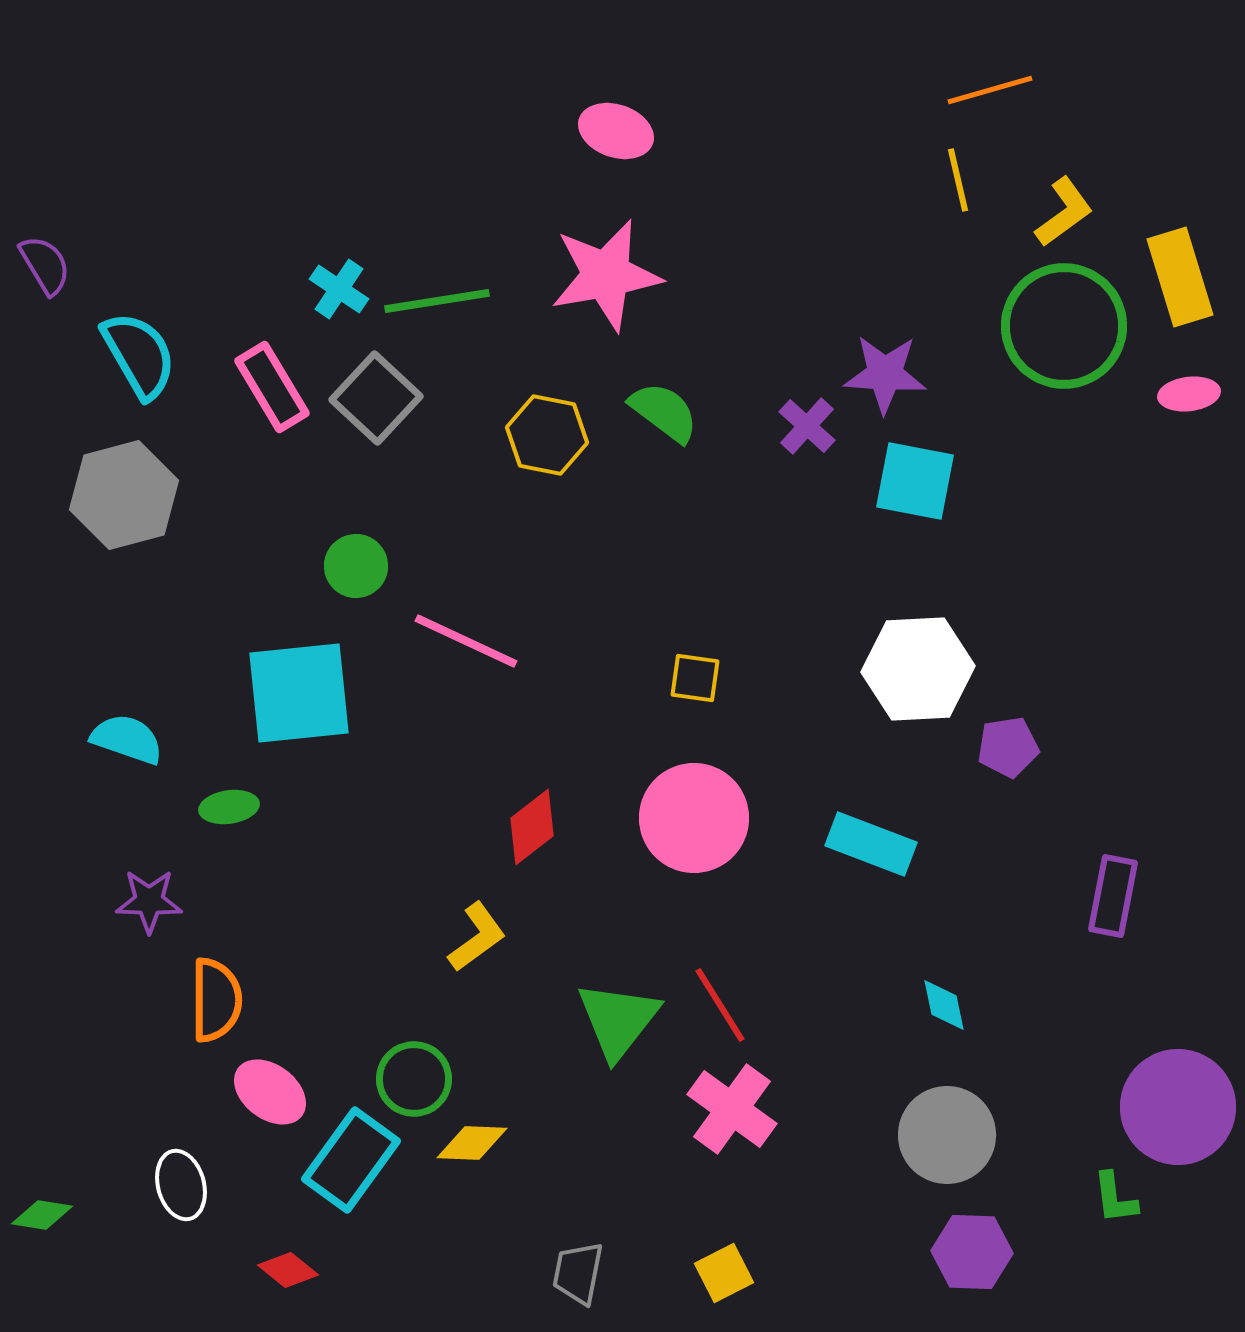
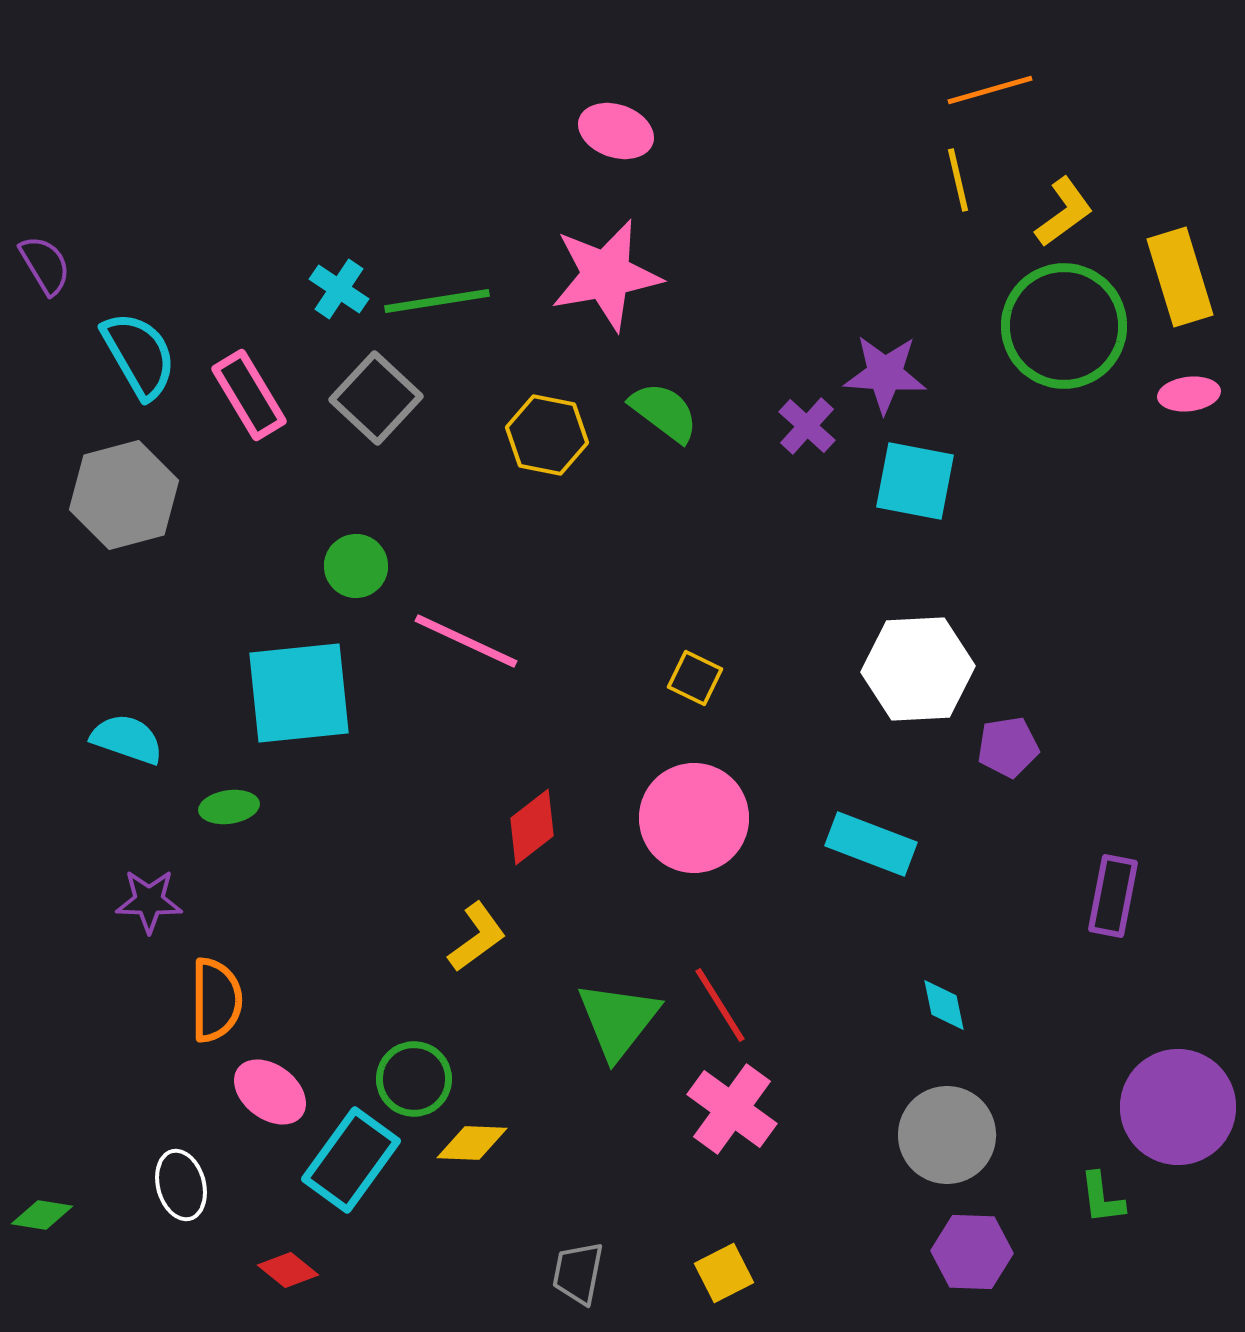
pink rectangle at (272, 387): moved 23 px left, 8 px down
yellow square at (695, 678): rotated 18 degrees clockwise
green L-shape at (1115, 1198): moved 13 px left
